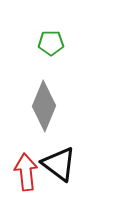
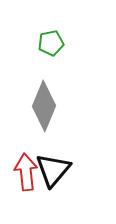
green pentagon: rotated 10 degrees counterclockwise
black triangle: moved 6 px left, 6 px down; rotated 33 degrees clockwise
